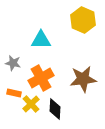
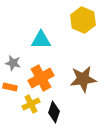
orange rectangle: moved 4 px left, 6 px up
yellow cross: rotated 18 degrees clockwise
black diamond: moved 1 px left, 3 px down; rotated 15 degrees clockwise
